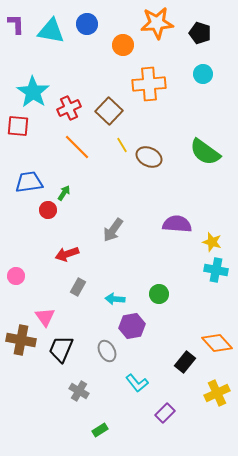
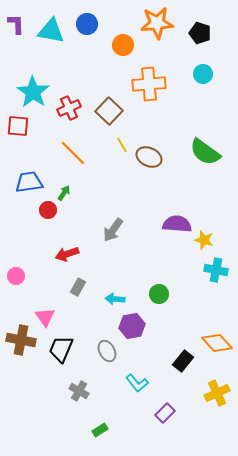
orange line: moved 4 px left, 6 px down
yellow star: moved 8 px left, 2 px up
black rectangle: moved 2 px left, 1 px up
